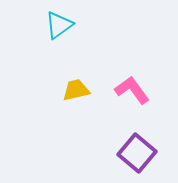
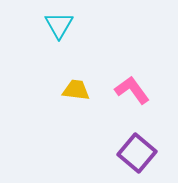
cyan triangle: rotated 24 degrees counterclockwise
yellow trapezoid: rotated 20 degrees clockwise
